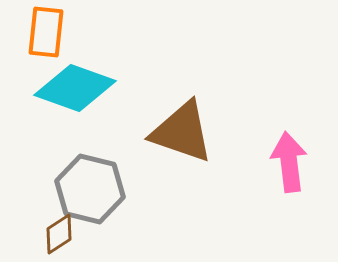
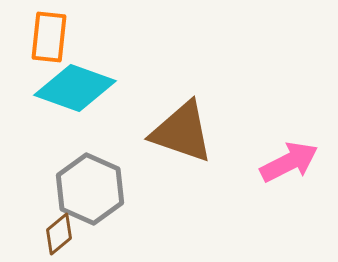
orange rectangle: moved 3 px right, 5 px down
pink arrow: rotated 70 degrees clockwise
gray hexagon: rotated 10 degrees clockwise
brown diamond: rotated 6 degrees counterclockwise
